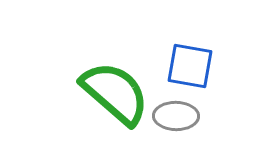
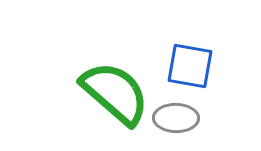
gray ellipse: moved 2 px down
